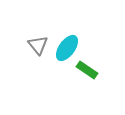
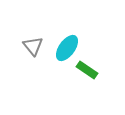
gray triangle: moved 5 px left, 1 px down
